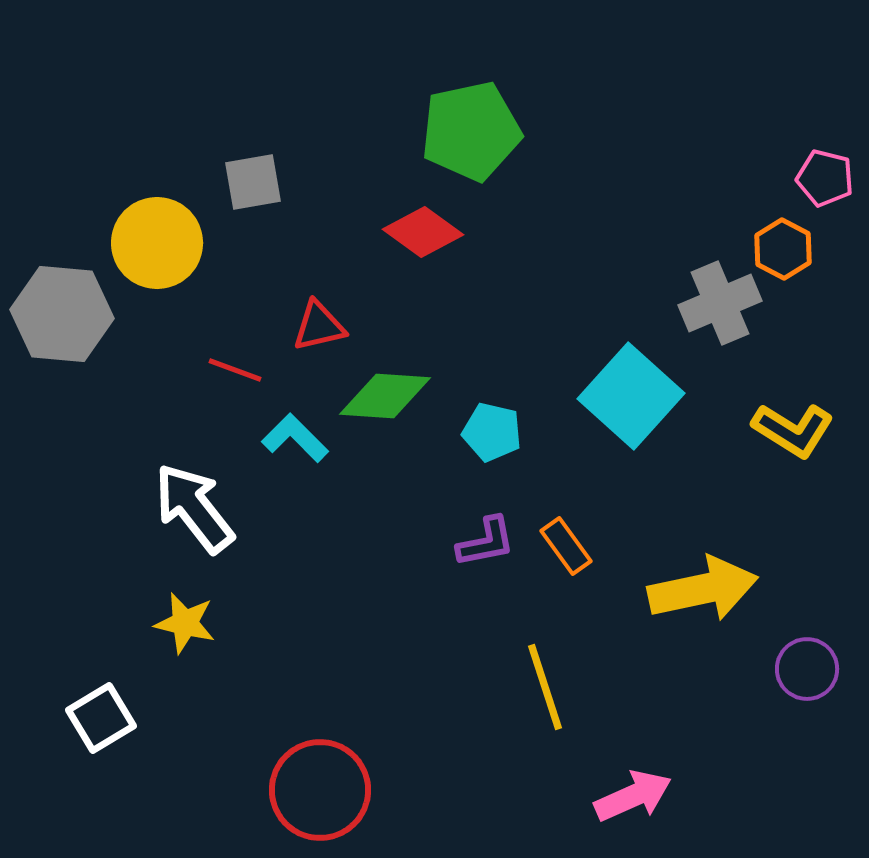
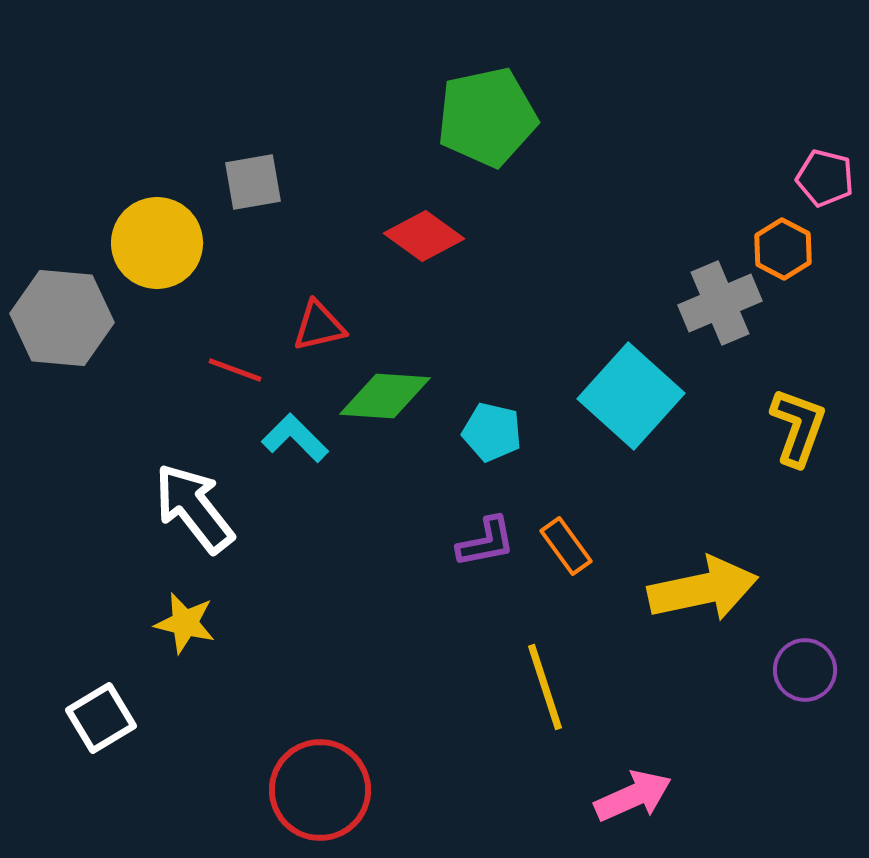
green pentagon: moved 16 px right, 14 px up
red diamond: moved 1 px right, 4 px down
gray hexagon: moved 4 px down
yellow L-shape: moved 5 px right, 3 px up; rotated 102 degrees counterclockwise
purple circle: moved 2 px left, 1 px down
